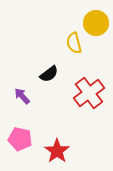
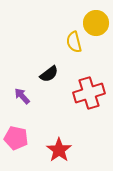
yellow semicircle: moved 1 px up
red cross: rotated 20 degrees clockwise
pink pentagon: moved 4 px left, 1 px up
red star: moved 2 px right, 1 px up
